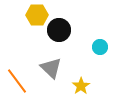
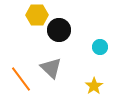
orange line: moved 4 px right, 2 px up
yellow star: moved 13 px right
